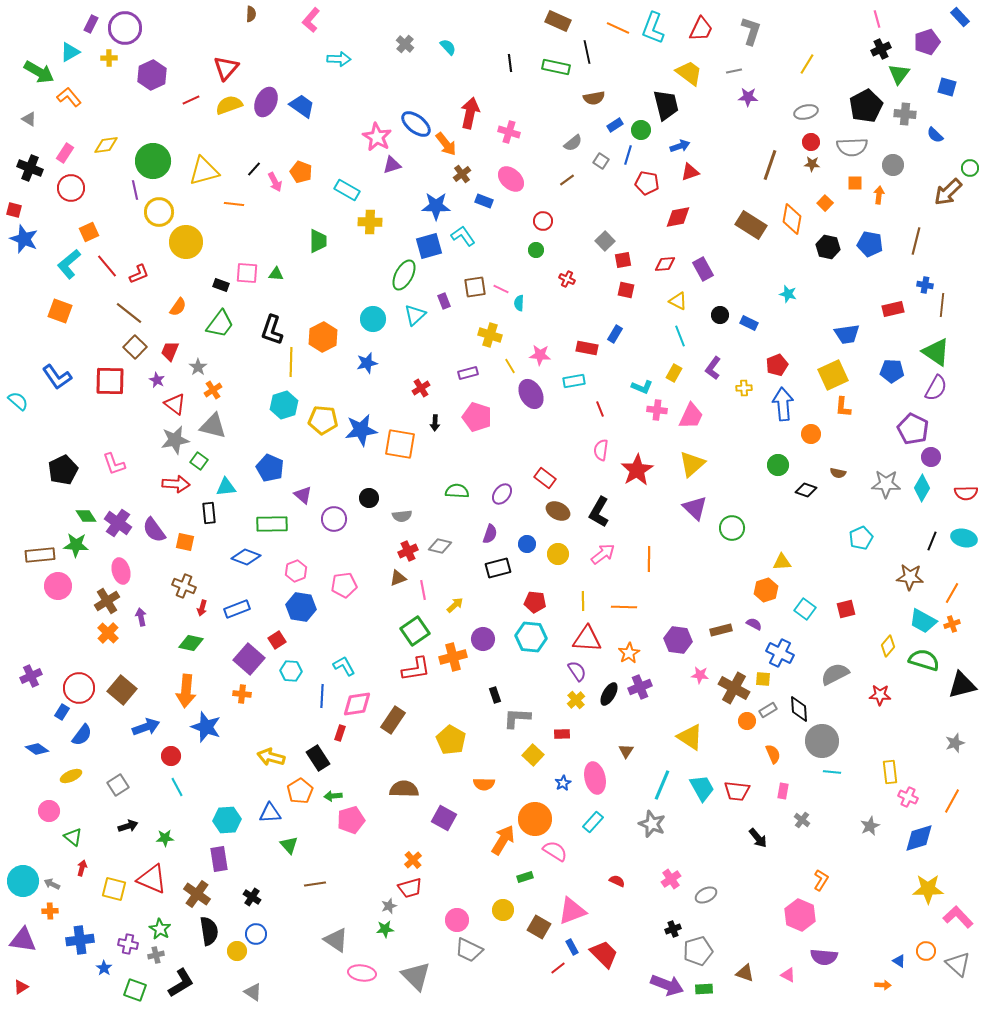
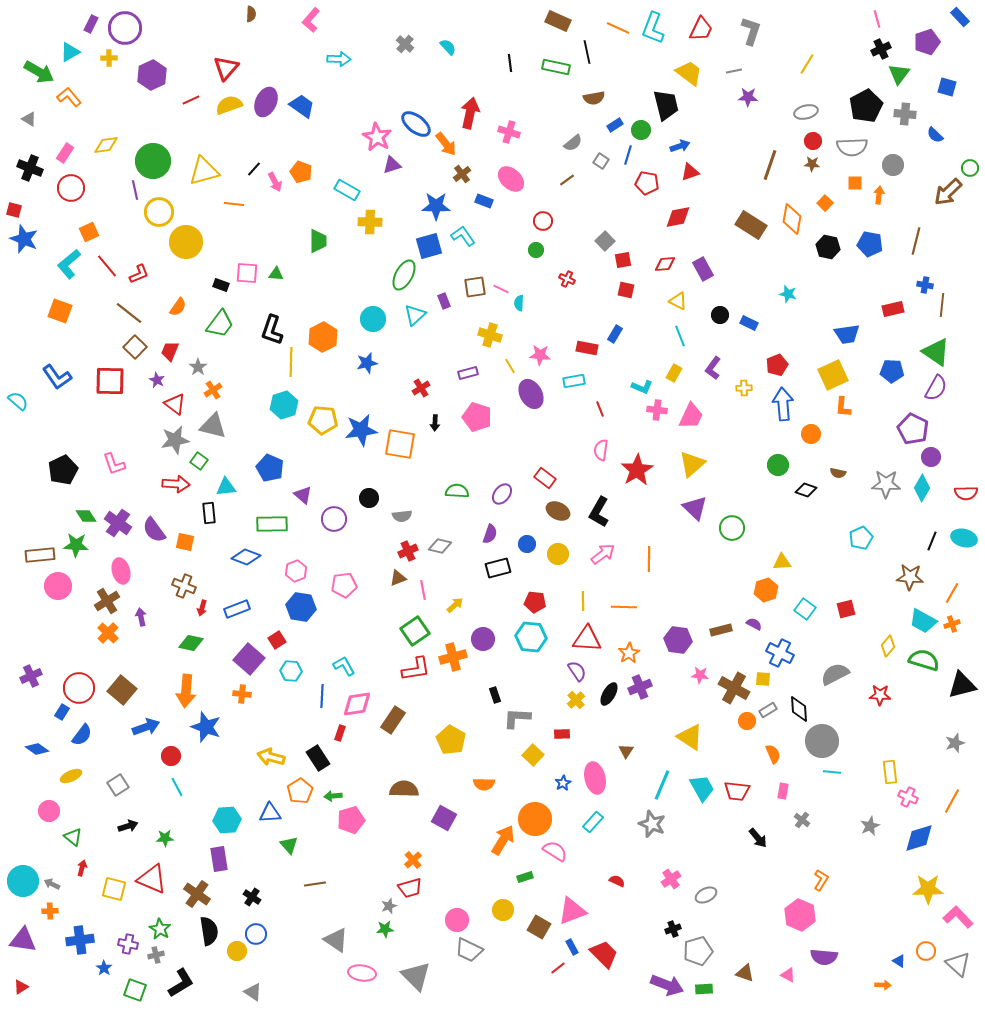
red circle at (811, 142): moved 2 px right, 1 px up
